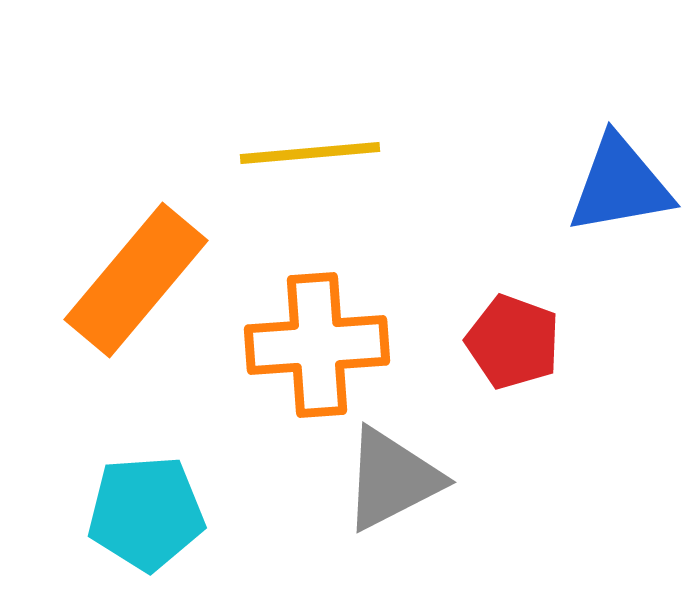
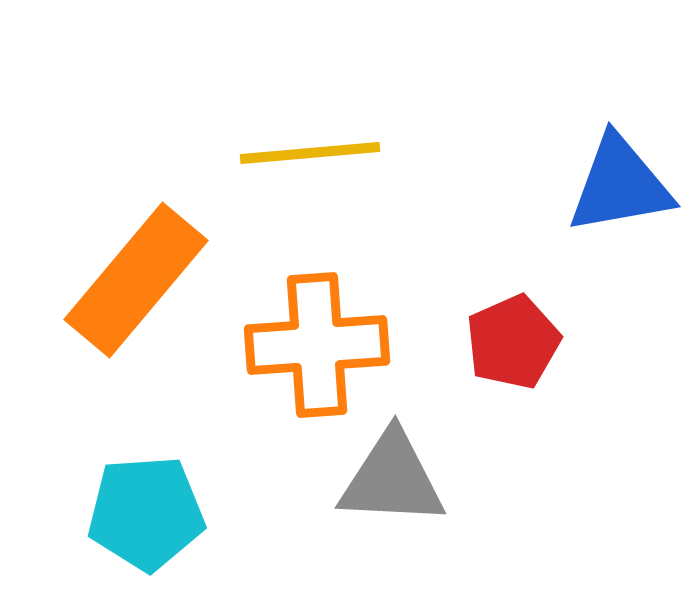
red pentagon: rotated 28 degrees clockwise
gray triangle: rotated 30 degrees clockwise
